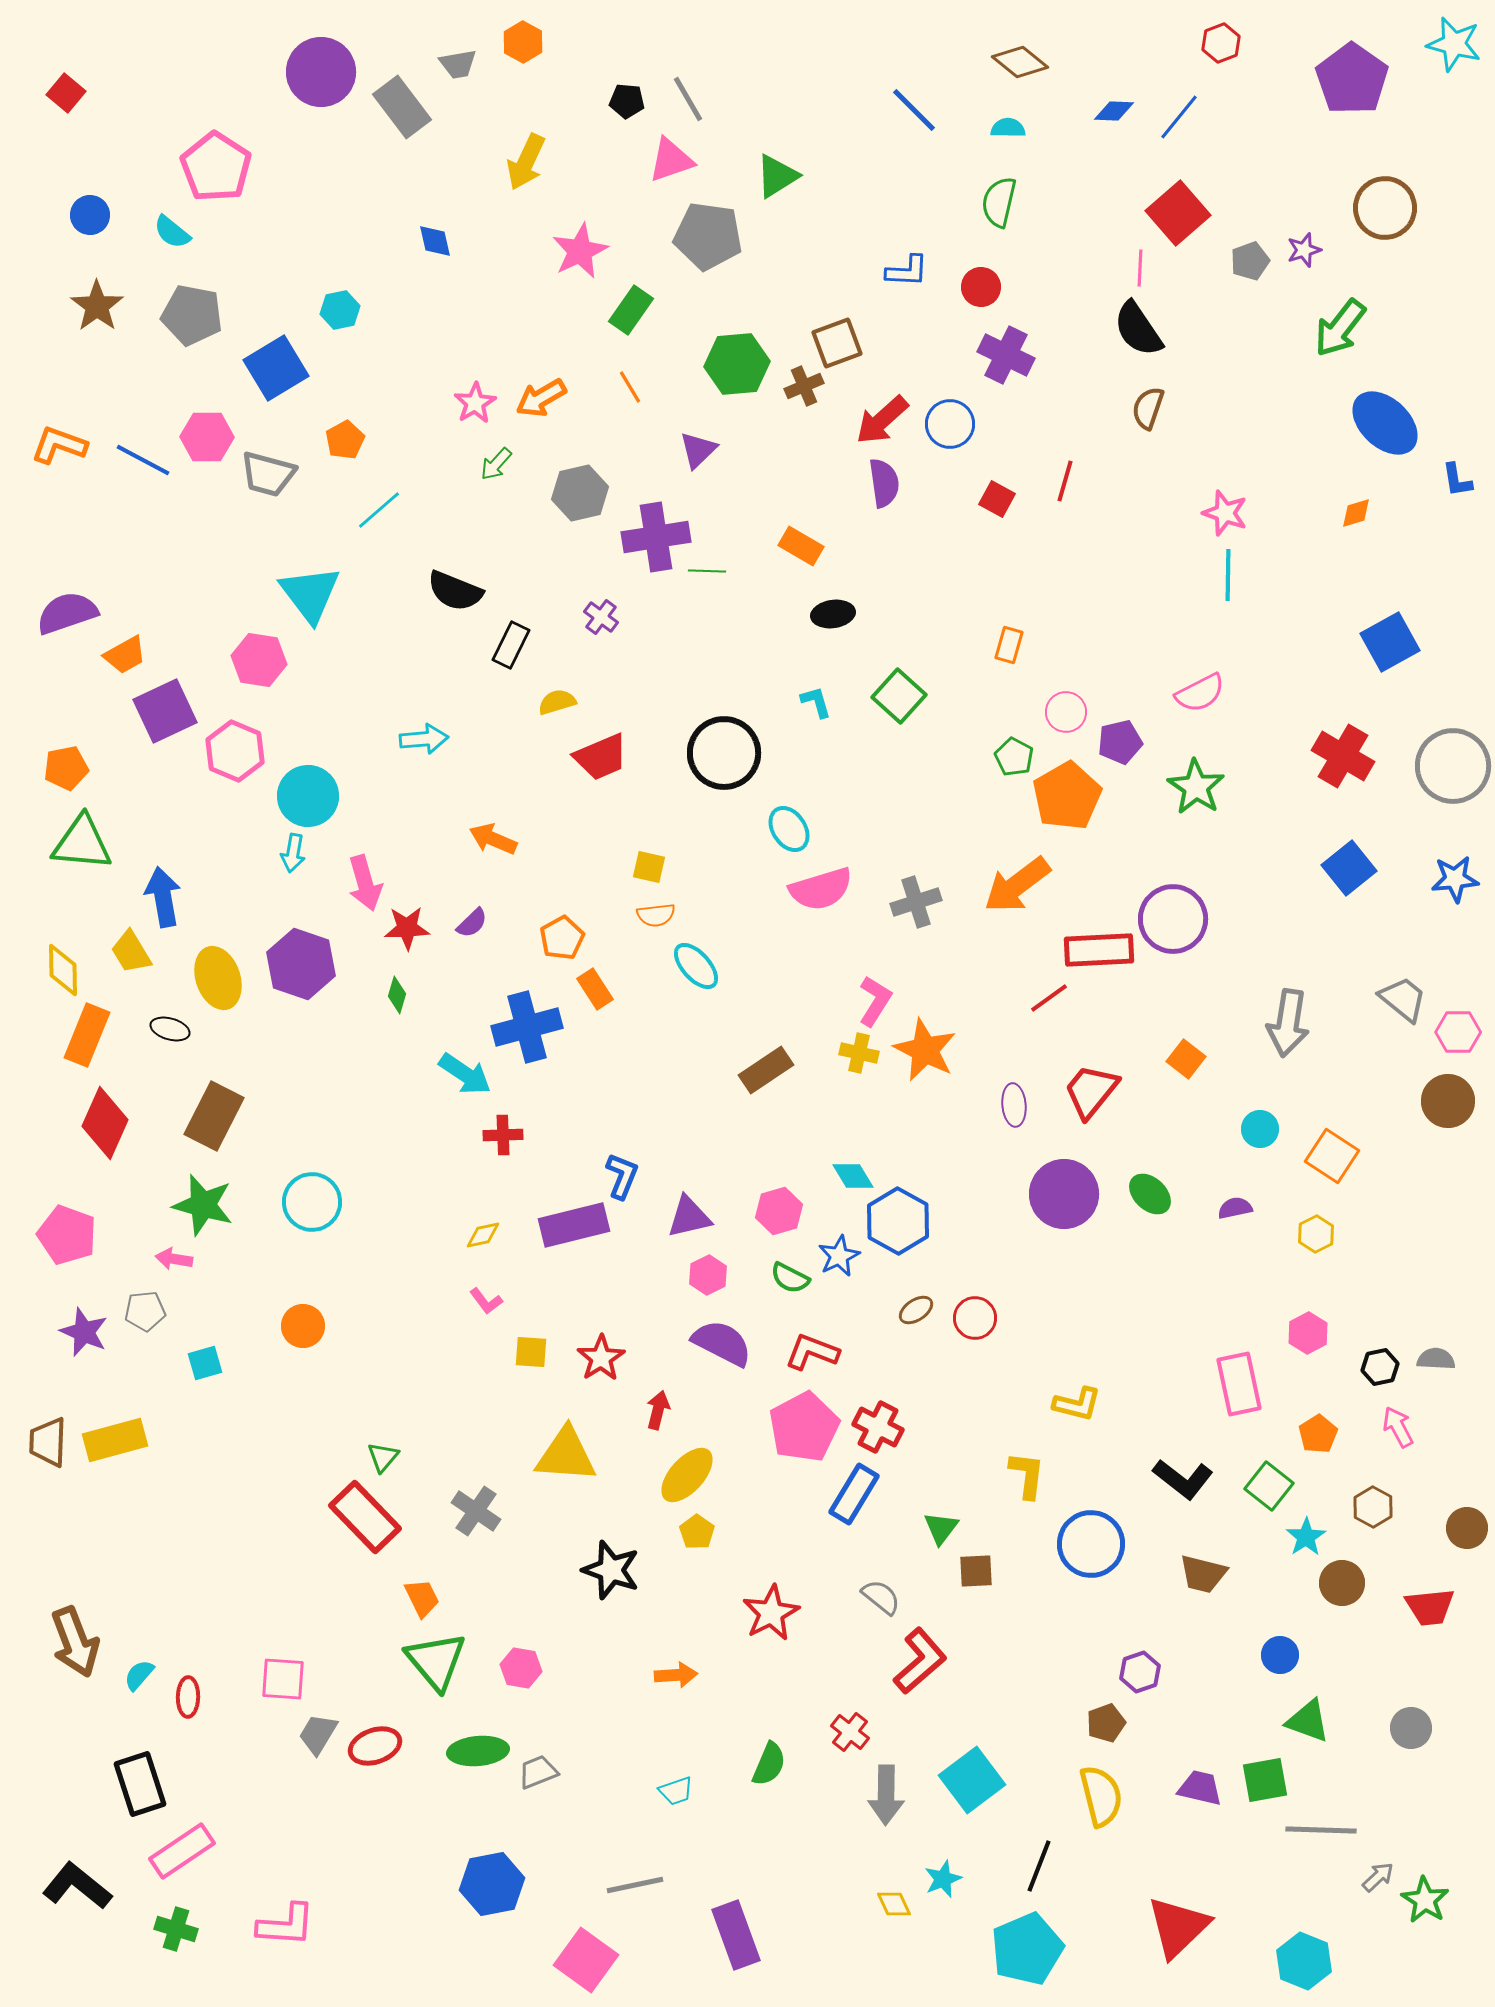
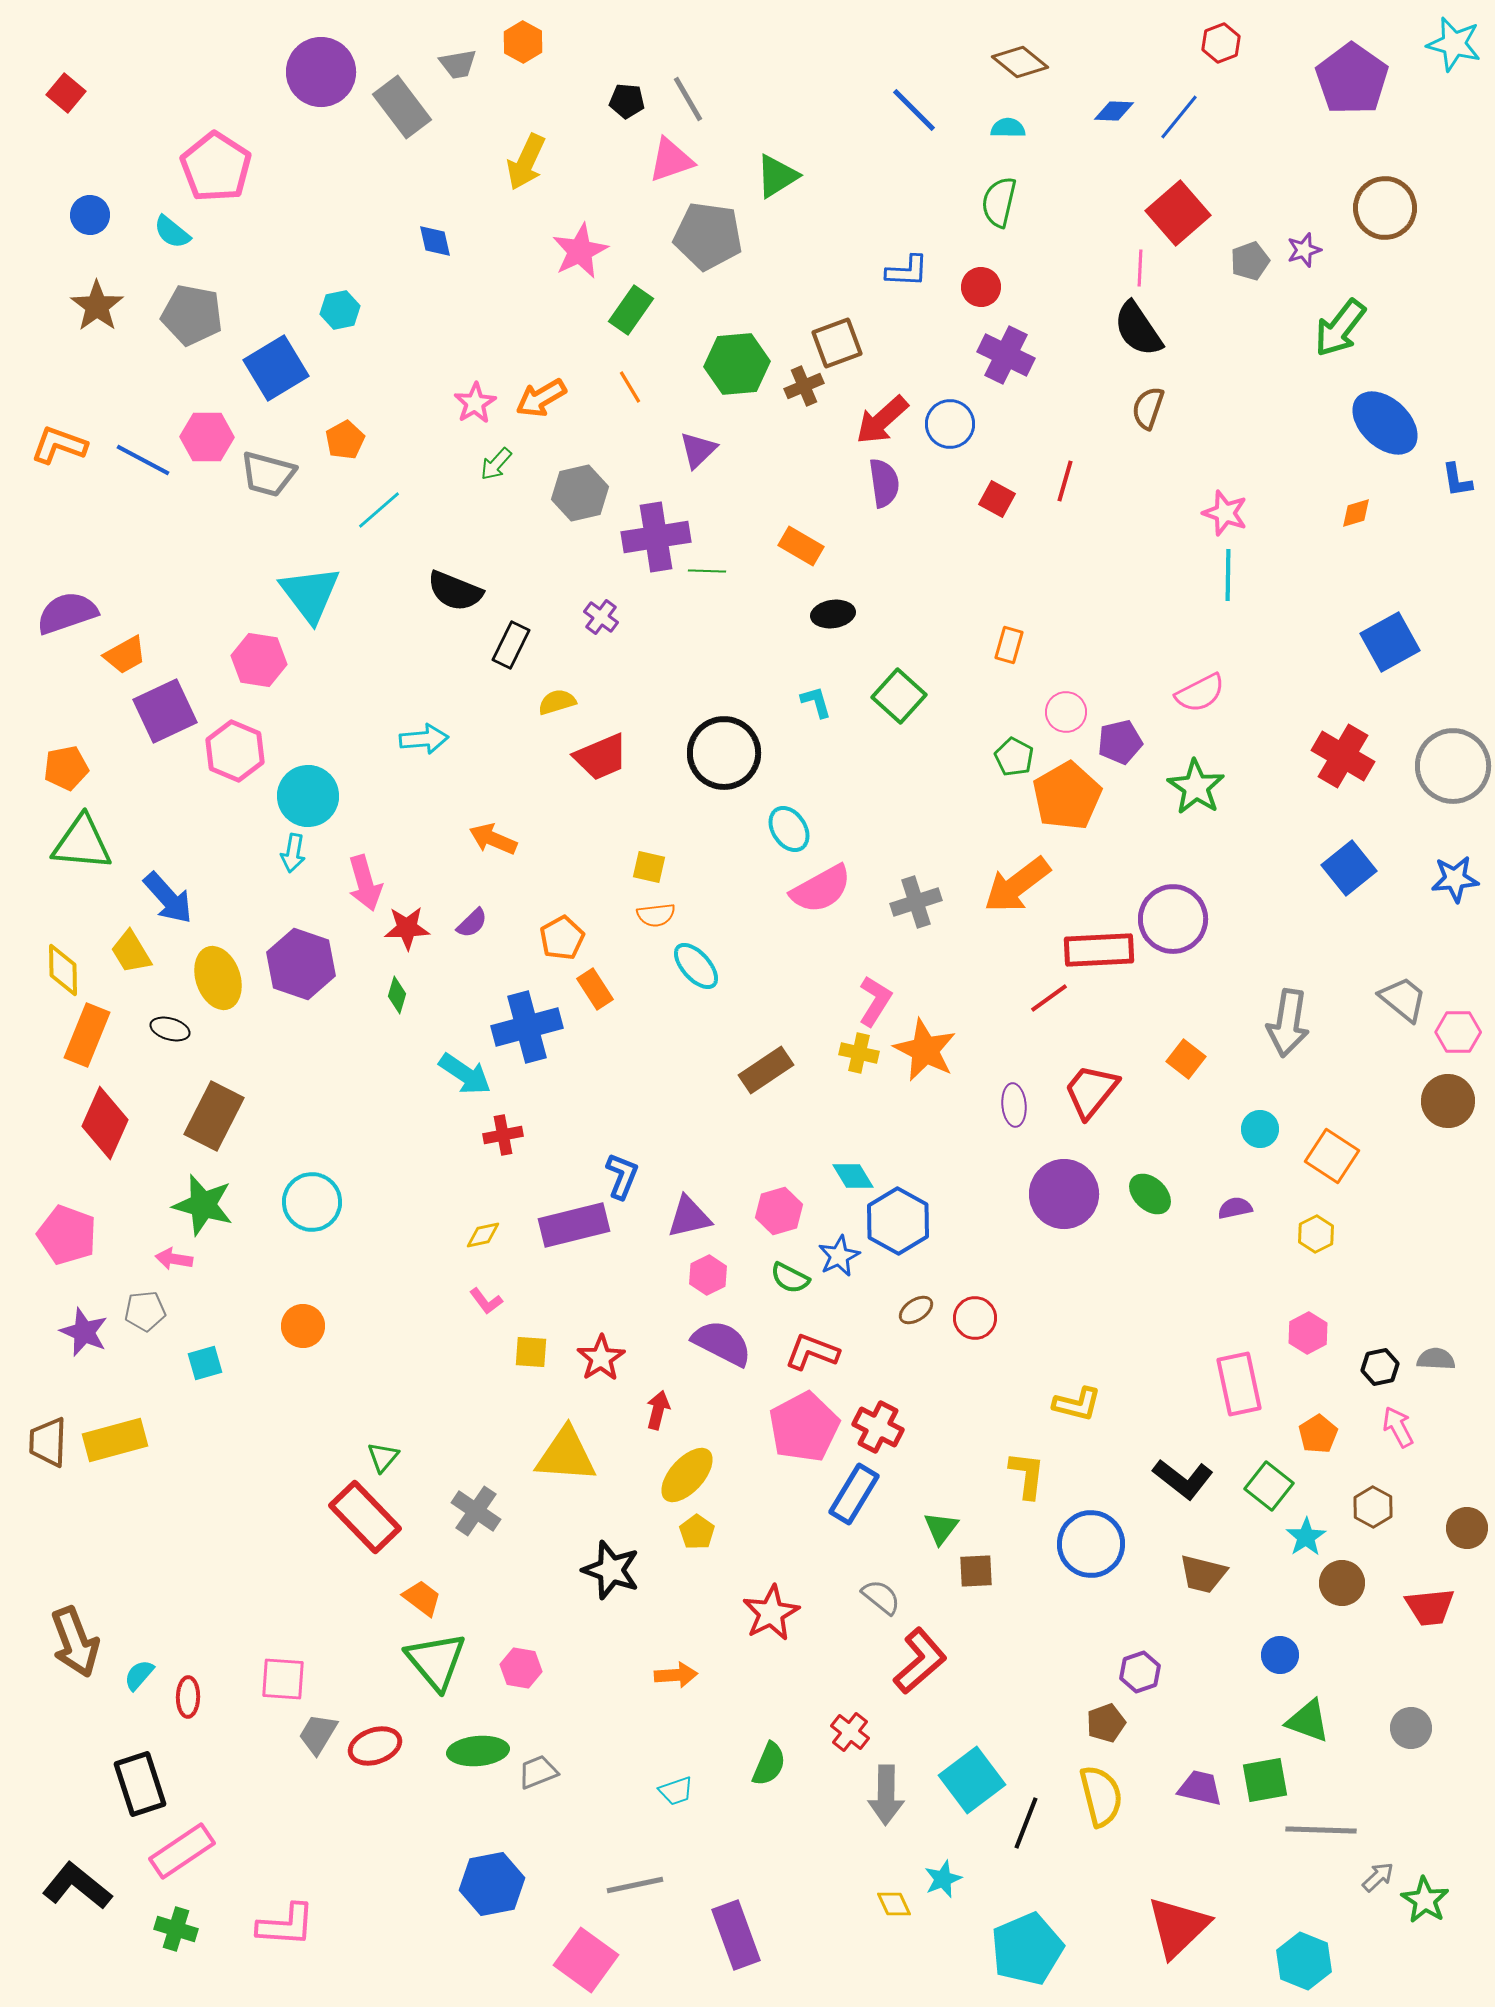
pink semicircle at (821, 889): rotated 12 degrees counterclockwise
blue arrow at (163, 897): moved 5 px right, 1 px down; rotated 148 degrees clockwise
red cross at (503, 1135): rotated 9 degrees counterclockwise
orange trapezoid at (422, 1598): rotated 27 degrees counterclockwise
black line at (1039, 1866): moved 13 px left, 43 px up
